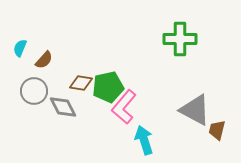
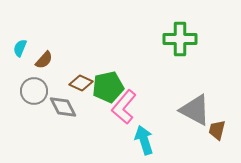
brown diamond: rotated 15 degrees clockwise
